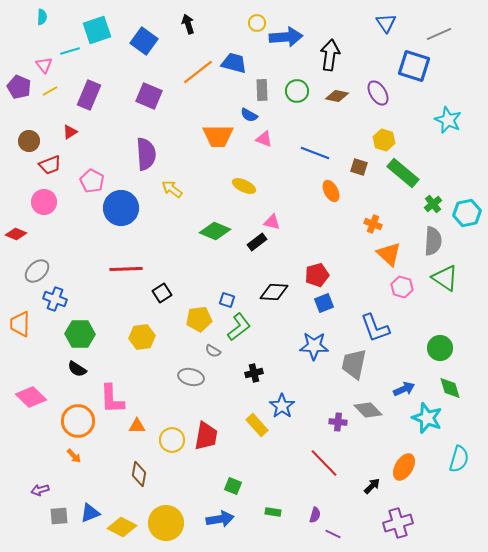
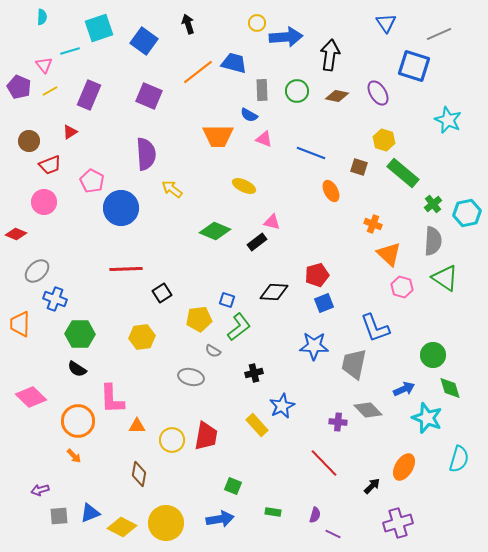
cyan square at (97, 30): moved 2 px right, 2 px up
blue line at (315, 153): moved 4 px left
green circle at (440, 348): moved 7 px left, 7 px down
blue star at (282, 406): rotated 10 degrees clockwise
